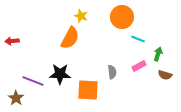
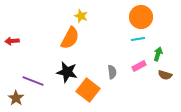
orange circle: moved 19 px right
cyan line: rotated 32 degrees counterclockwise
black star: moved 7 px right, 2 px up; rotated 10 degrees clockwise
orange square: rotated 35 degrees clockwise
